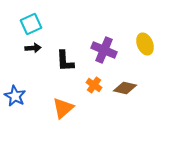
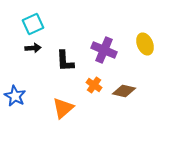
cyan square: moved 2 px right
brown diamond: moved 1 px left, 3 px down
